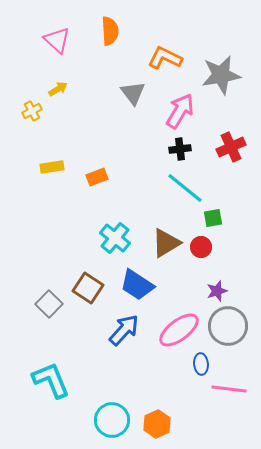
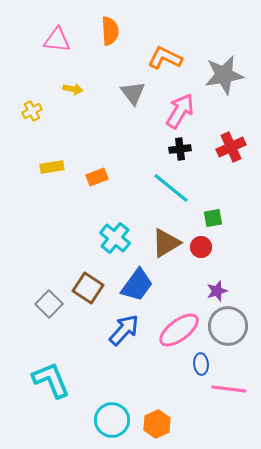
pink triangle: rotated 36 degrees counterclockwise
gray star: moved 3 px right
yellow arrow: moved 15 px right; rotated 42 degrees clockwise
cyan line: moved 14 px left
blue trapezoid: rotated 87 degrees counterclockwise
